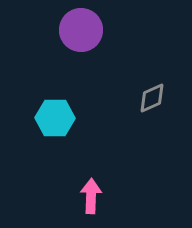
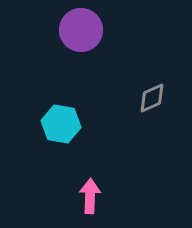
cyan hexagon: moved 6 px right, 6 px down; rotated 9 degrees clockwise
pink arrow: moved 1 px left
